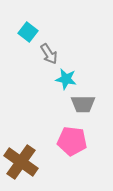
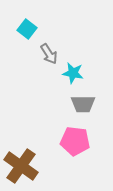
cyan square: moved 1 px left, 3 px up
cyan star: moved 7 px right, 6 px up
pink pentagon: moved 3 px right
brown cross: moved 4 px down
